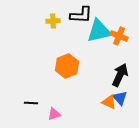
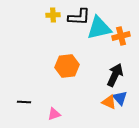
black L-shape: moved 2 px left, 2 px down
yellow cross: moved 6 px up
cyan triangle: moved 3 px up
orange cross: moved 2 px right; rotated 36 degrees counterclockwise
orange hexagon: rotated 15 degrees clockwise
black arrow: moved 5 px left
black line: moved 7 px left, 1 px up
